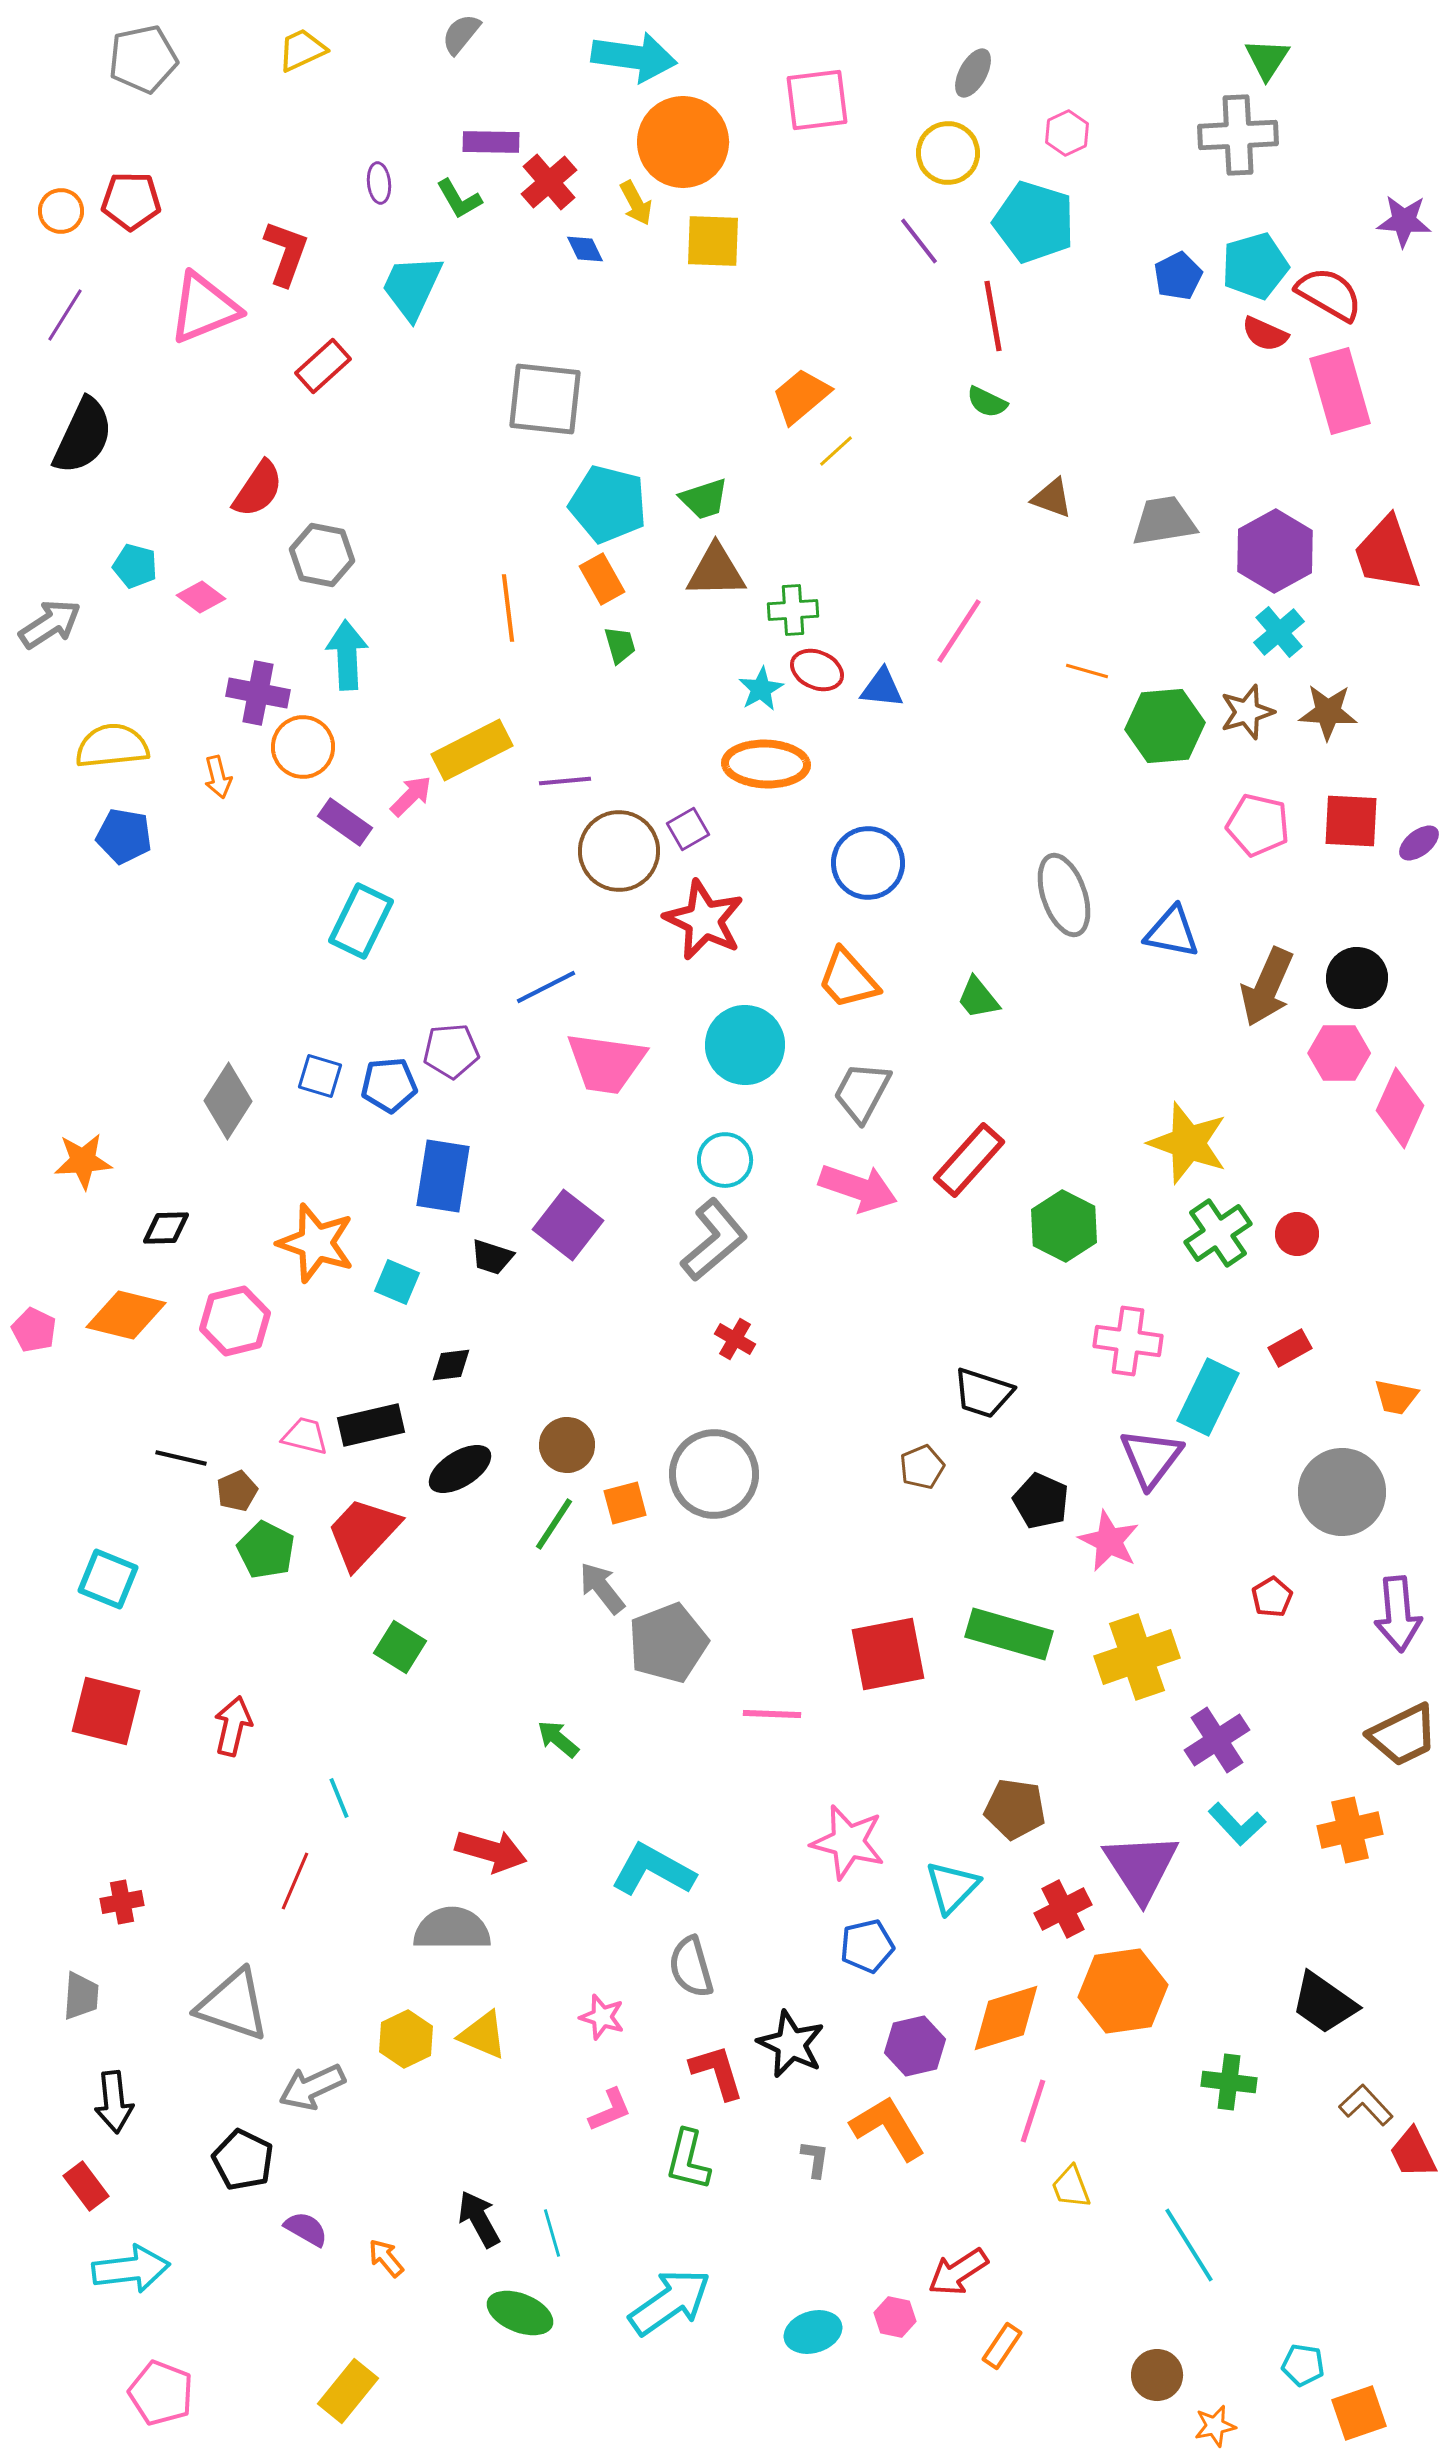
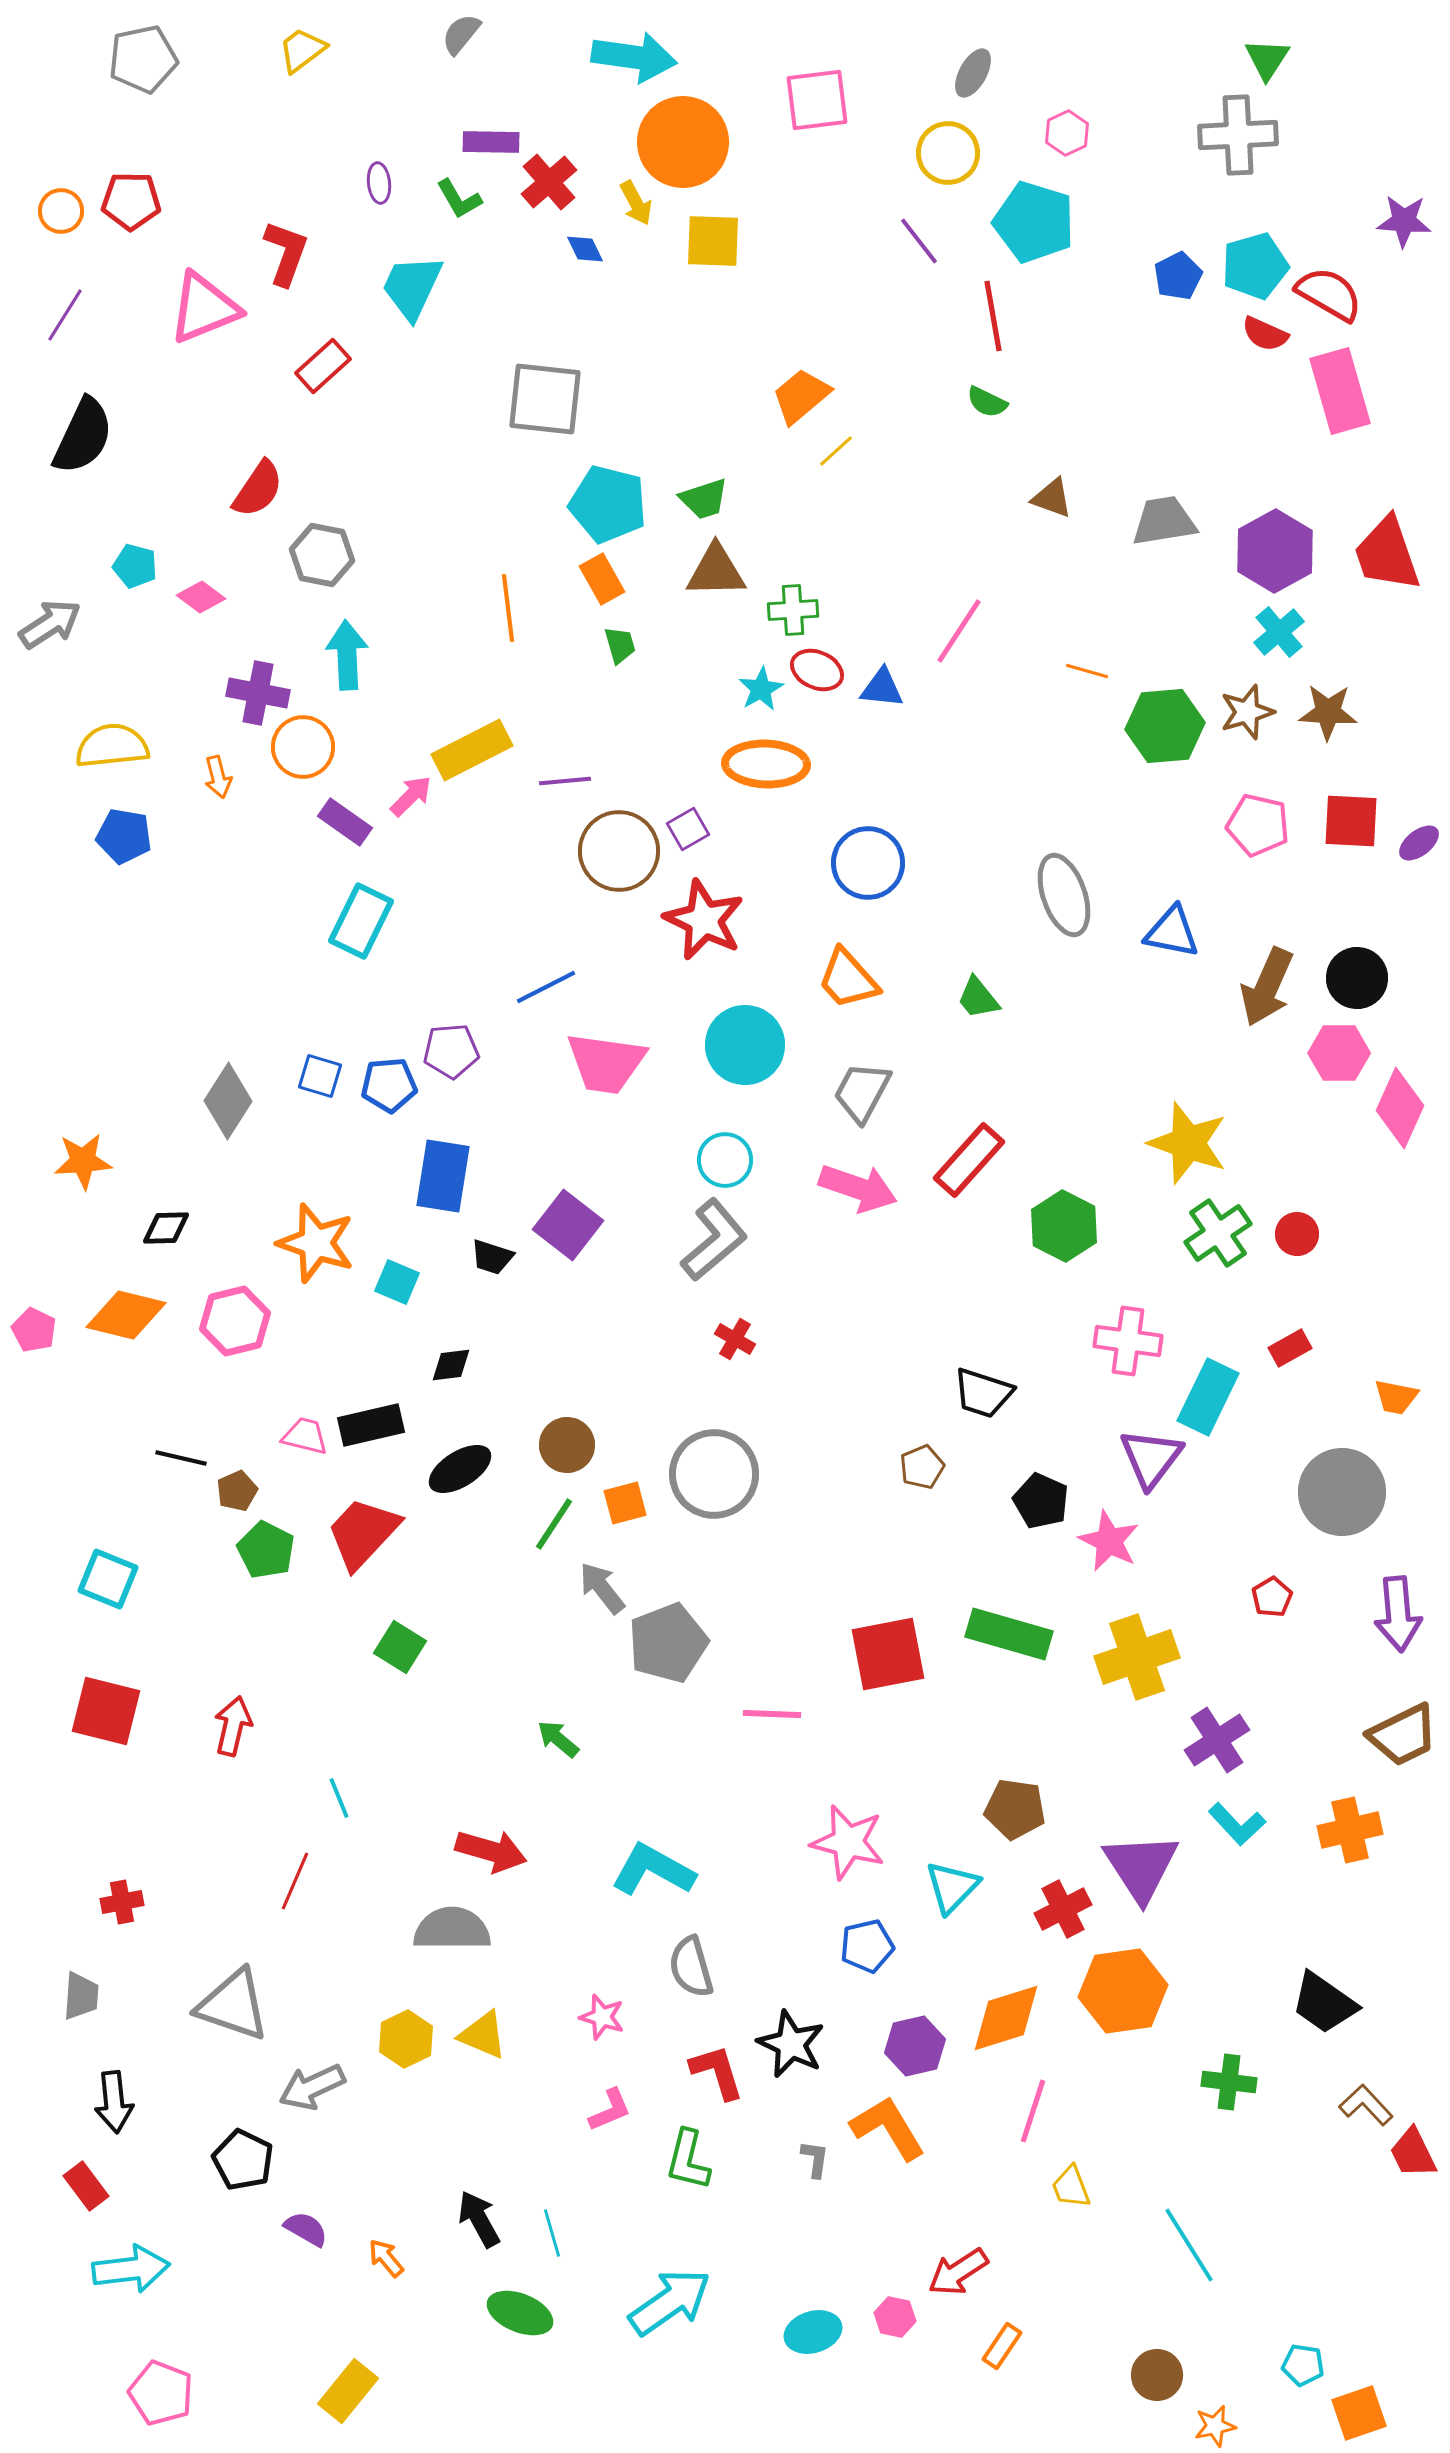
yellow trapezoid at (302, 50): rotated 12 degrees counterclockwise
